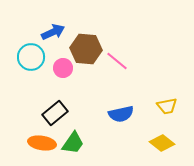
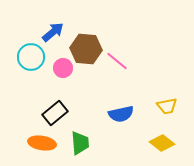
blue arrow: rotated 15 degrees counterclockwise
green trapezoid: moved 7 px right; rotated 40 degrees counterclockwise
